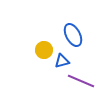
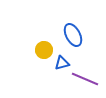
blue triangle: moved 2 px down
purple line: moved 4 px right, 2 px up
